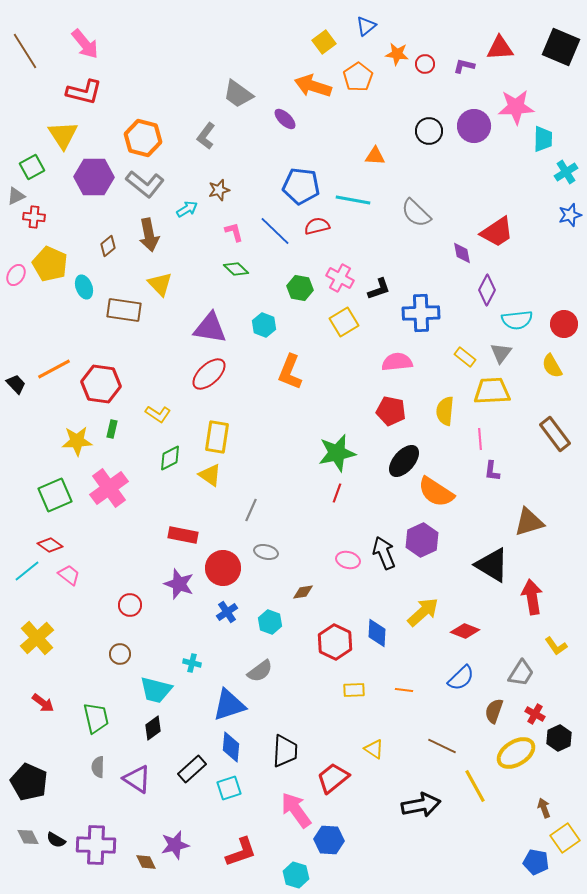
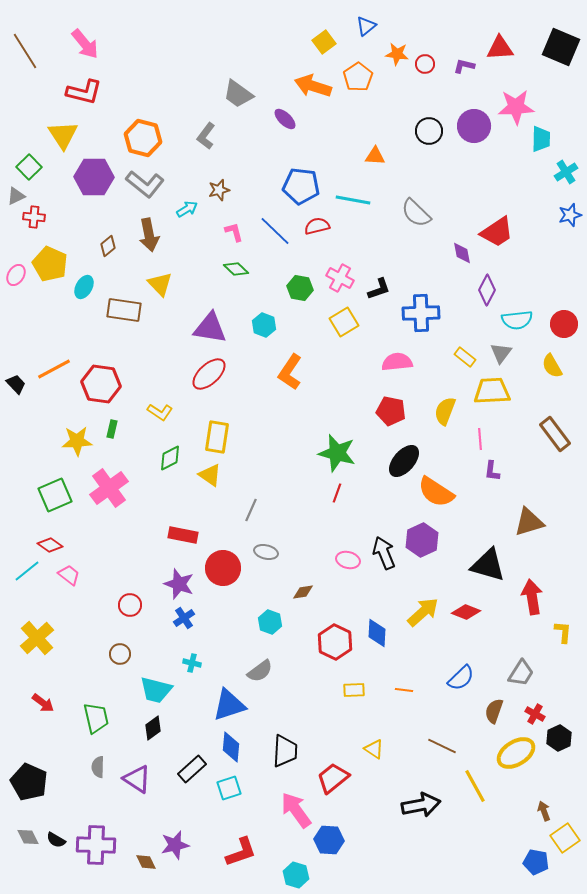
cyan trapezoid at (543, 139): moved 2 px left
green square at (32, 167): moved 3 px left; rotated 15 degrees counterclockwise
cyan ellipse at (84, 287): rotated 50 degrees clockwise
orange L-shape at (290, 372): rotated 12 degrees clockwise
yellow semicircle at (445, 411): rotated 16 degrees clockwise
yellow L-shape at (158, 414): moved 2 px right, 2 px up
green star at (337, 453): rotated 27 degrees clockwise
black triangle at (492, 565): moved 4 px left; rotated 15 degrees counterclockwise
blue cross at (227, 612): moved 43 px left, 6 px down
red diamond at (465, 631): moved 1 px right, 19 px up
yellow L-shape at (556, 646): moved 7 px right, 14 px up; rotated 140 degrees counterclockwise
brown arrow at (544, 808): moved 3 px down
